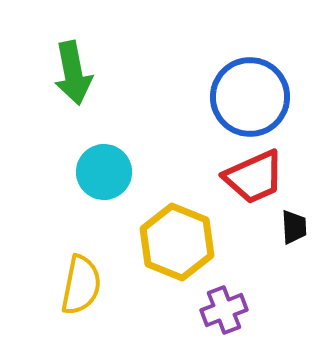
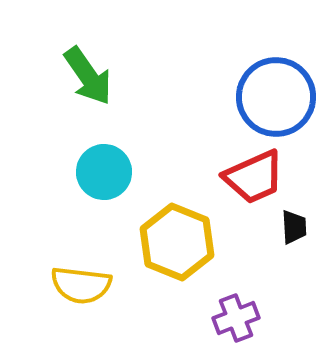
green arrow: moved 15 px right, 3 px down; rotated 24 degrees counterclockwise
blue circle: moved 26 px right
yellow semicircle: rotated 86 degrees clockwise
purple cross: moved 12 px right, 8 px down
